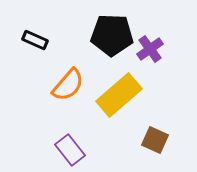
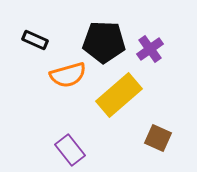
black pentagon: moved 8 px left, 7 px down
orange semicircle: moved 10 px up; rotated 33 degrees clockwise
brown square: moved 3 px right, 2 px up
